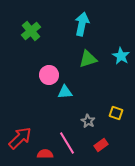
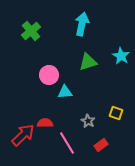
green triangle: moved 3 px down
red arrow: moved 3 px right, 3 px up
red semicircle: moved 31 px up
